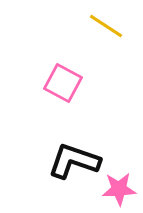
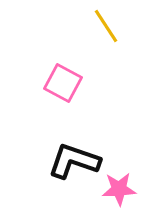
yellow line: rotated 24 degrees clockwise
